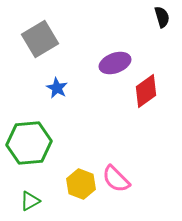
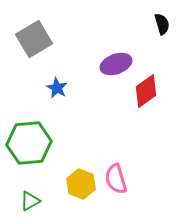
black semicircle: moved 7 px down
gray square: moved 6 px left
purple ellipse: moved 1 px right, 1 px down
pink semicircle: rotated 28 degrees clockwise
